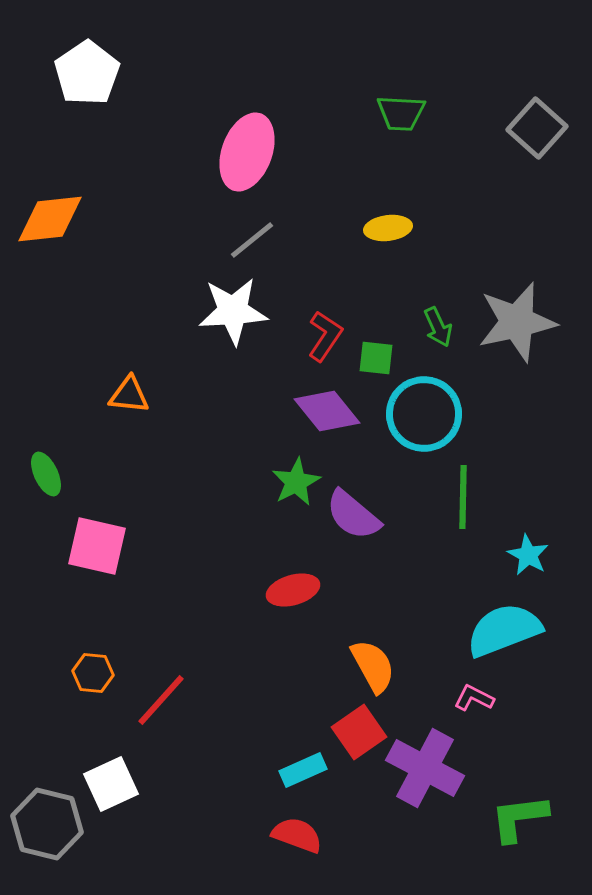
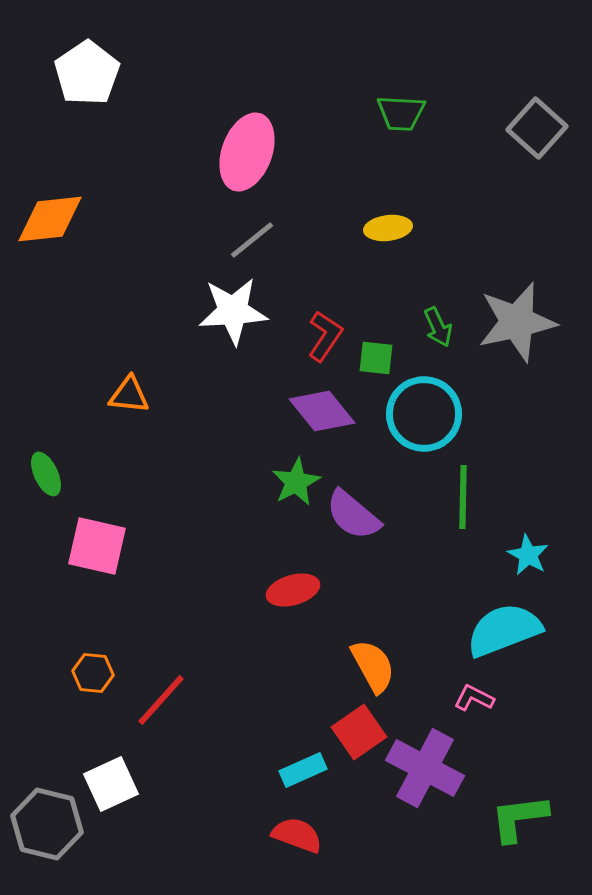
purple diamond: moved 5 px left
